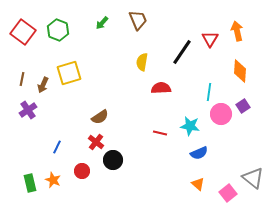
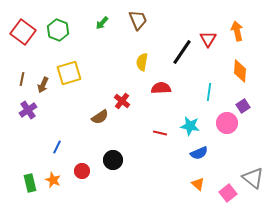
red triangle: moved 2 px left
pink circle: moved 6 px right, 9 px down
red cross: moved 26 px right, 41 px up
